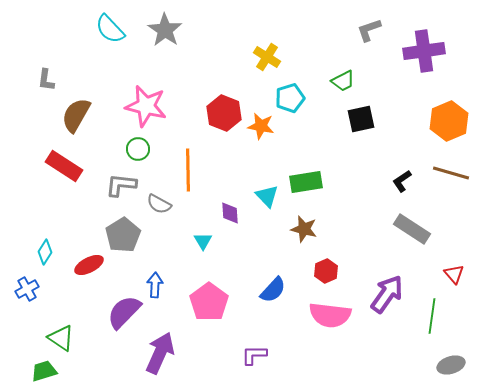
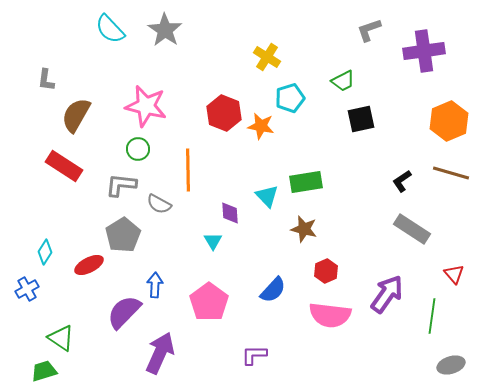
cyan triangle at (203, 241): moved 10 px right
